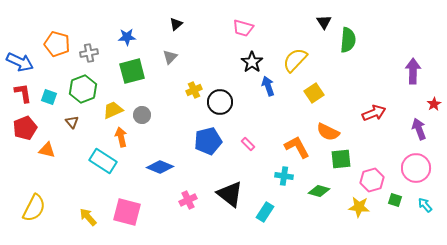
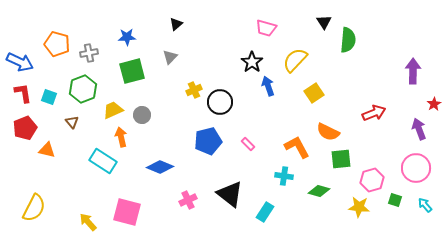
pink trapezoid at (243, 28): moved 23 px right
yellow arrow at (88, 217): moved 5 px down
